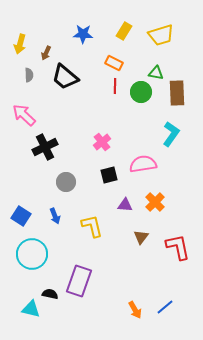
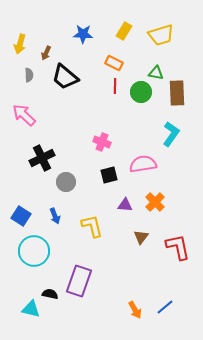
pink cross: rotated 30 degrees counterclockwise
black cross: moved 3 px left, 11 px down
cyan circle: moved 2 px right, 3 px up
